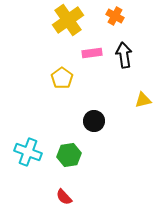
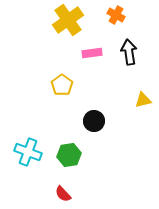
orange cross: moved 1 px right, 1 px up
black arrow: moved 5 px right, 3 px up
yellow pentagon: moved 7 px down
red semicircle: moved 1 px left, 3 px up
